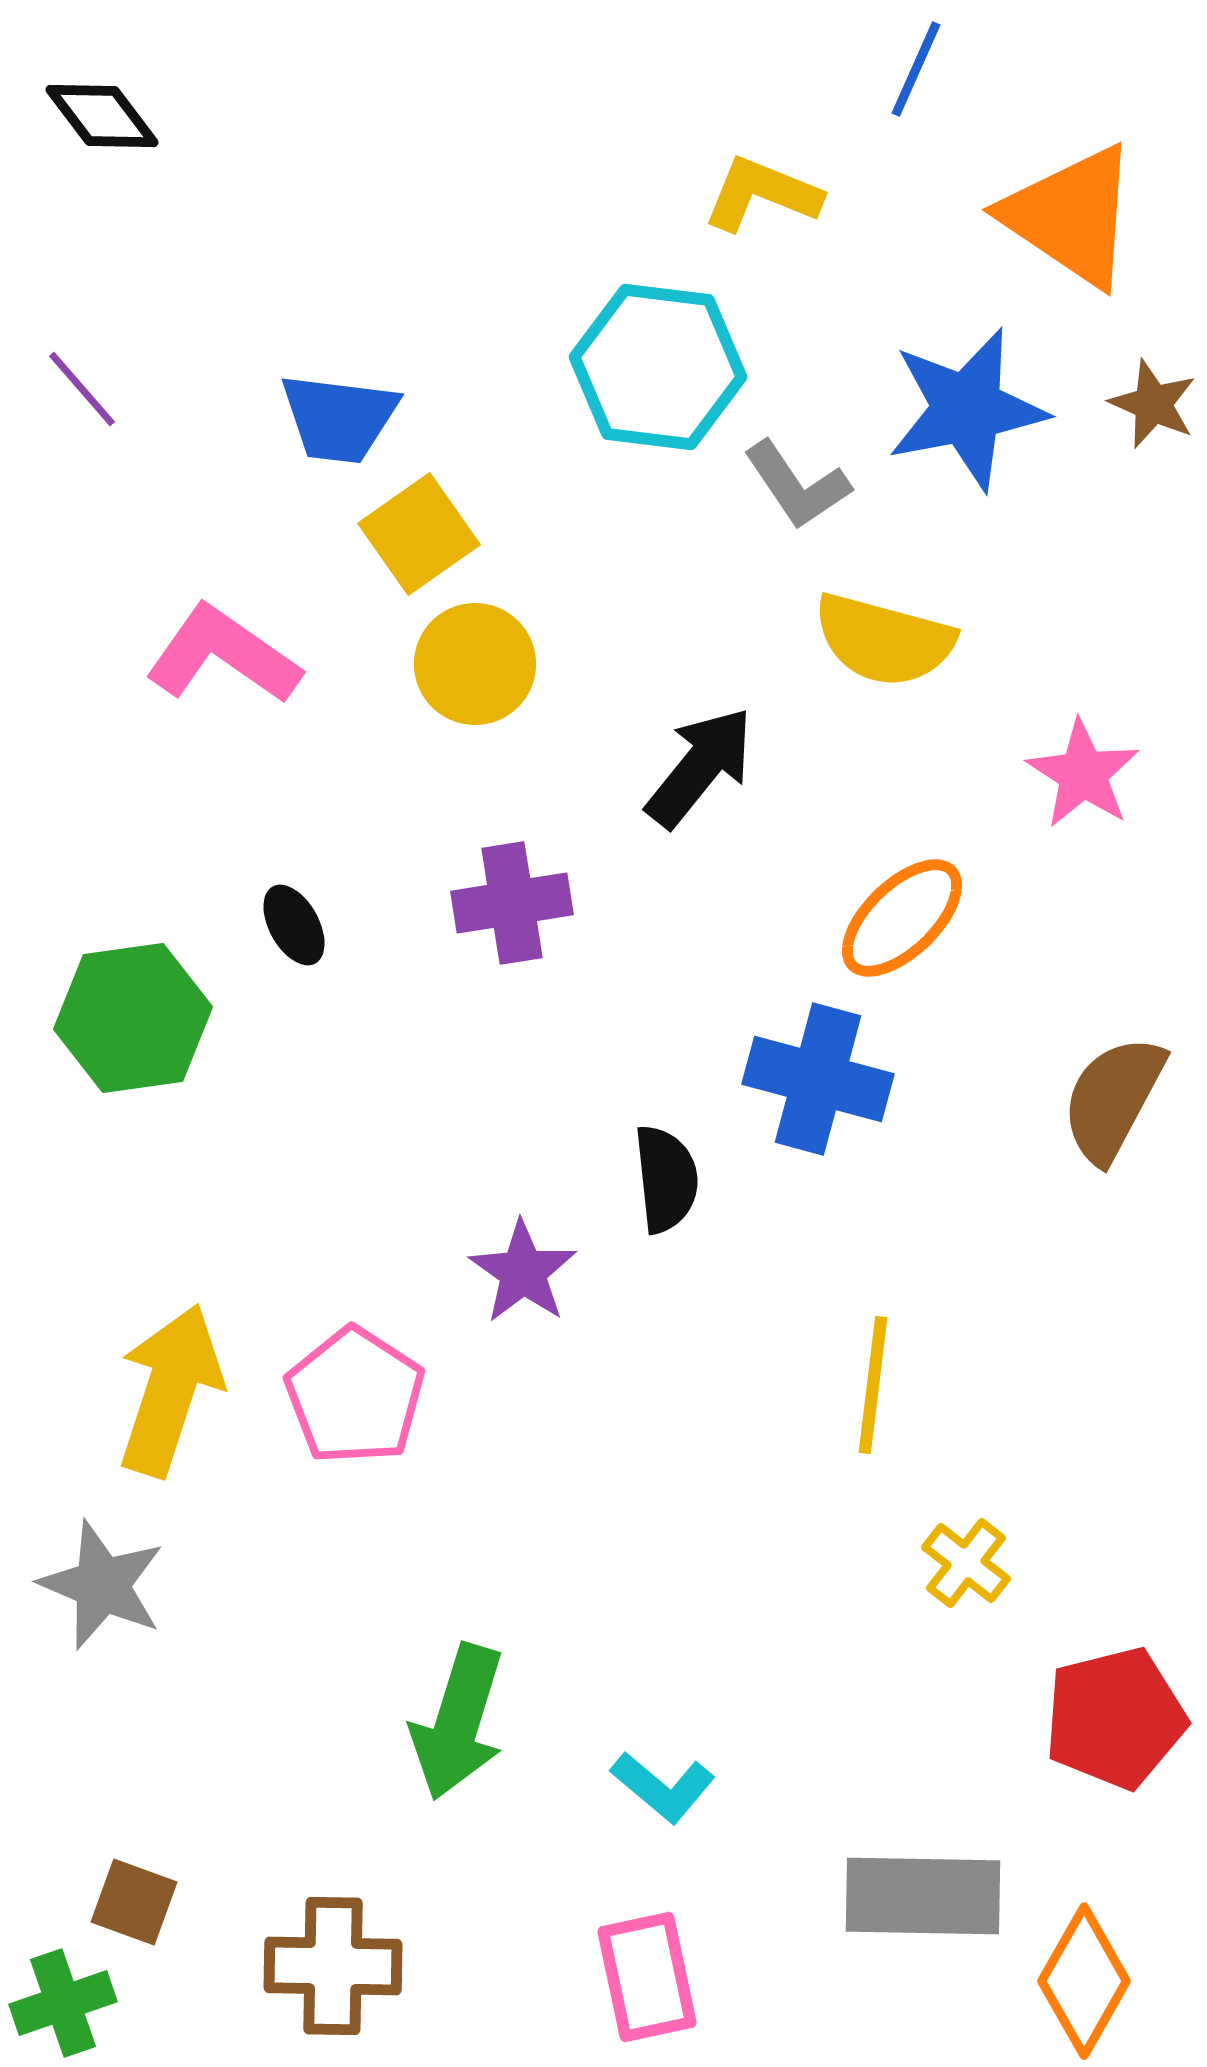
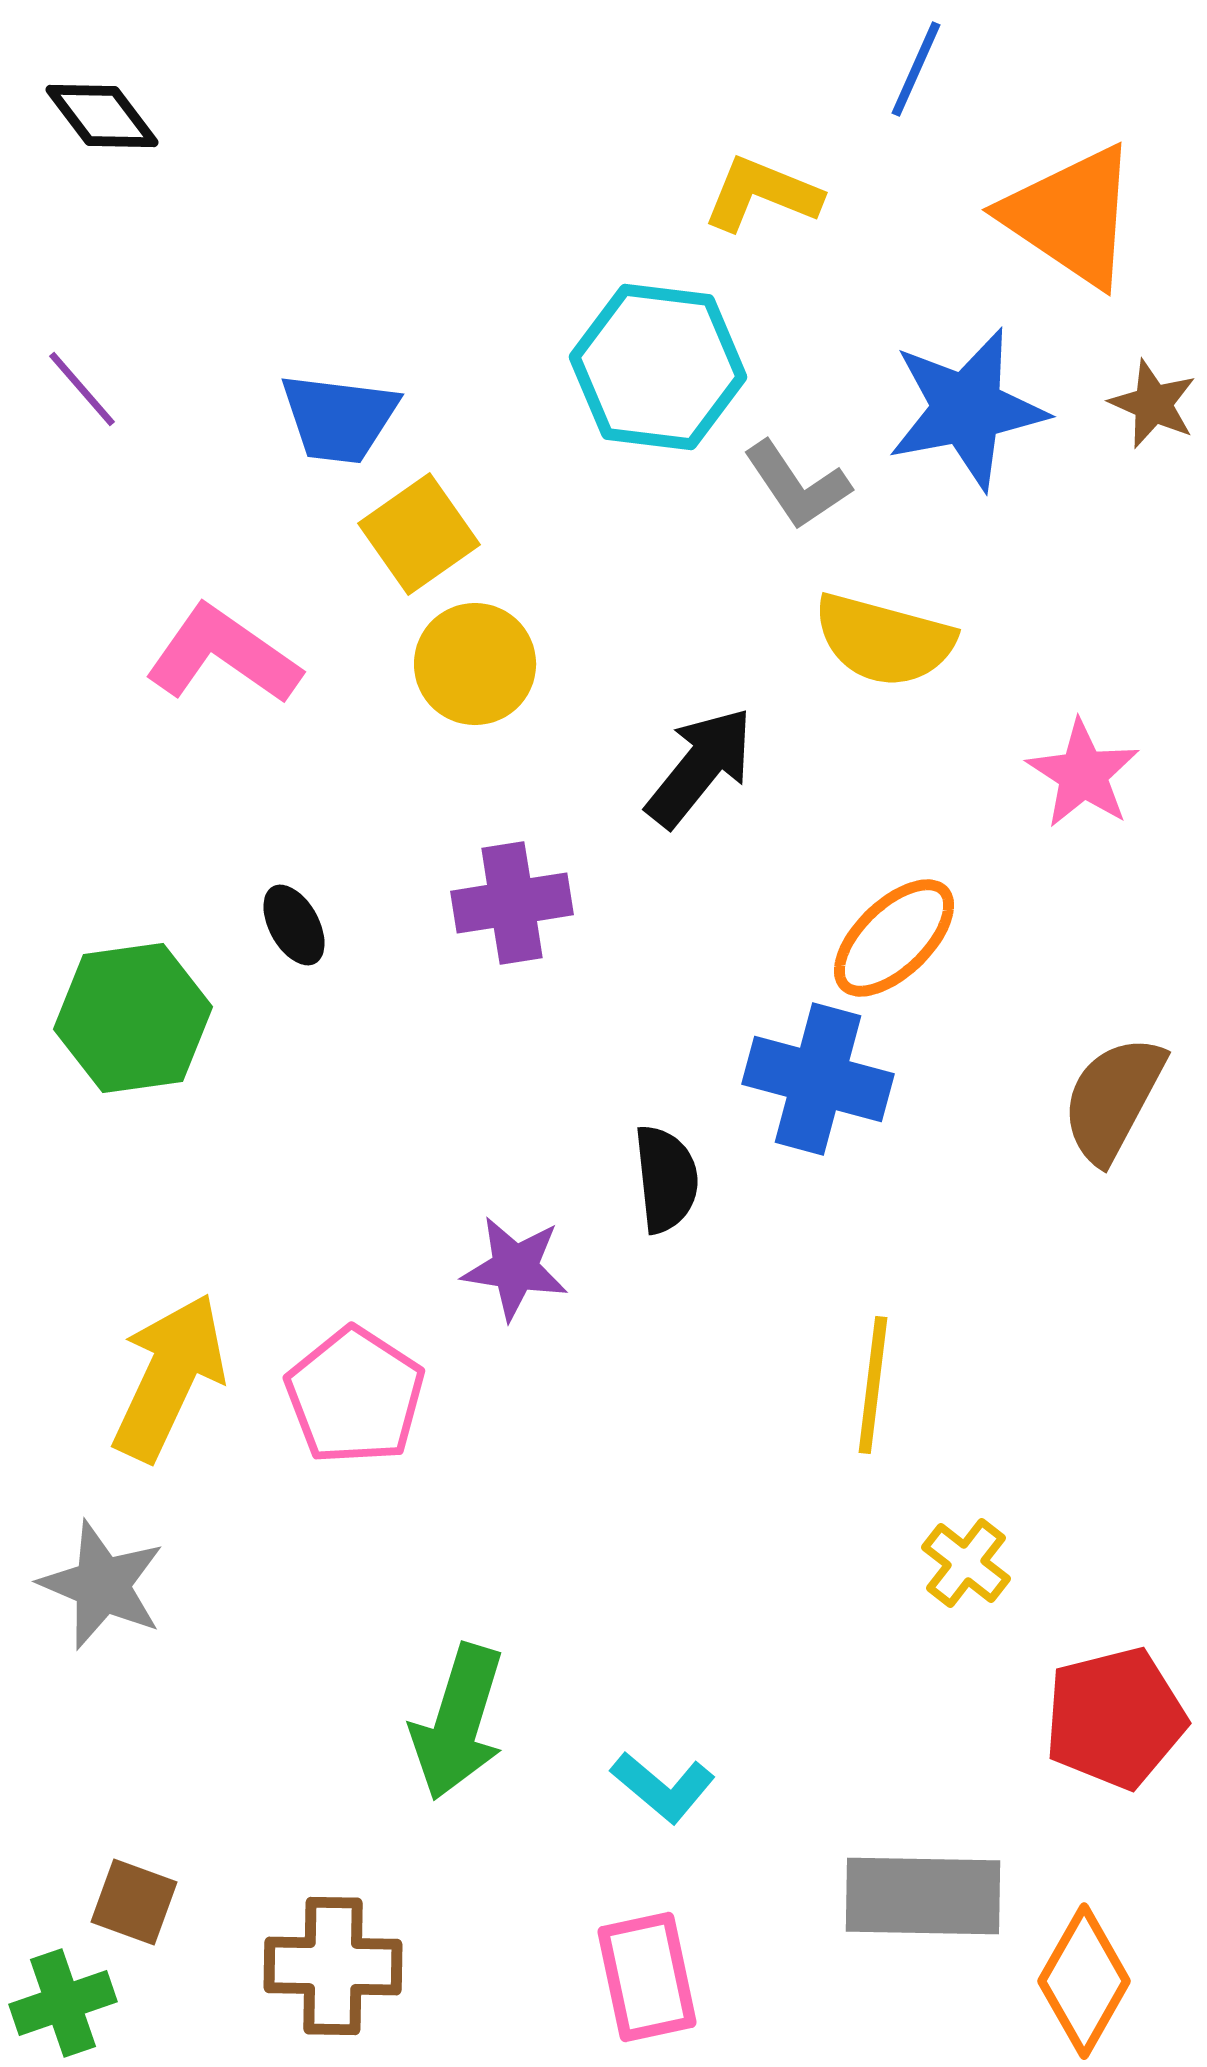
orange ellipse: moved 8 px left, 20 px down
purple star: moved 8 px left, 4 px up; rotated 26 degrees counterclockwise
yellow arrow: moved 1 px left, 13 px up; rotated 7 degrees clockwise
